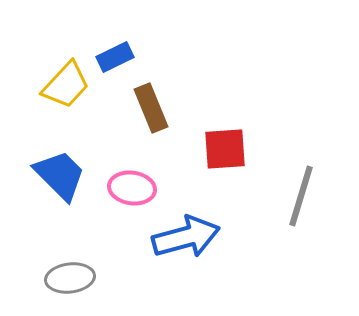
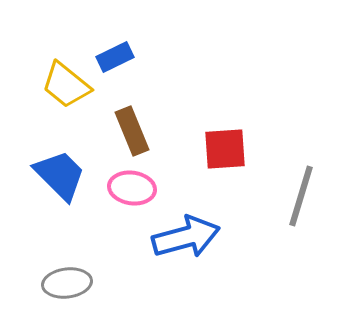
yellow trapezoid: rotated 86 degrees clockwise
brown rectangle: moved 19 px left, 23 px down
gray ellipse: moved 3 px left, 5 px down
